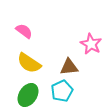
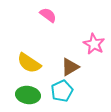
pink semicircle: moved 24 px right, 16 px up
pink star: moved 3 px right
brown triangle: moved 1 px right; rotated 24 degrees counterclockwise
green ellipse: rotated 65 degrees clockwise
